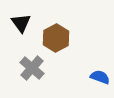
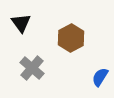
brown hexagon: moved 15 px right
blue semicircle: rotated 78 degrees counterclockwise
